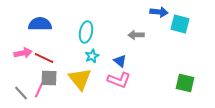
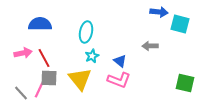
gray arrow: moved 14 px right, 11 px down
red line: rotated 36 degrees clockwise
